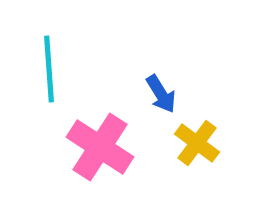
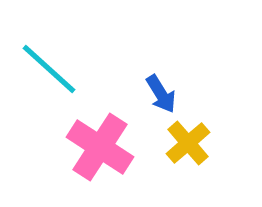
cyan line: rotated 44 degrees counterclockwise
yellow cross: moved 9 px left; rotated 12 degrees clockwise
